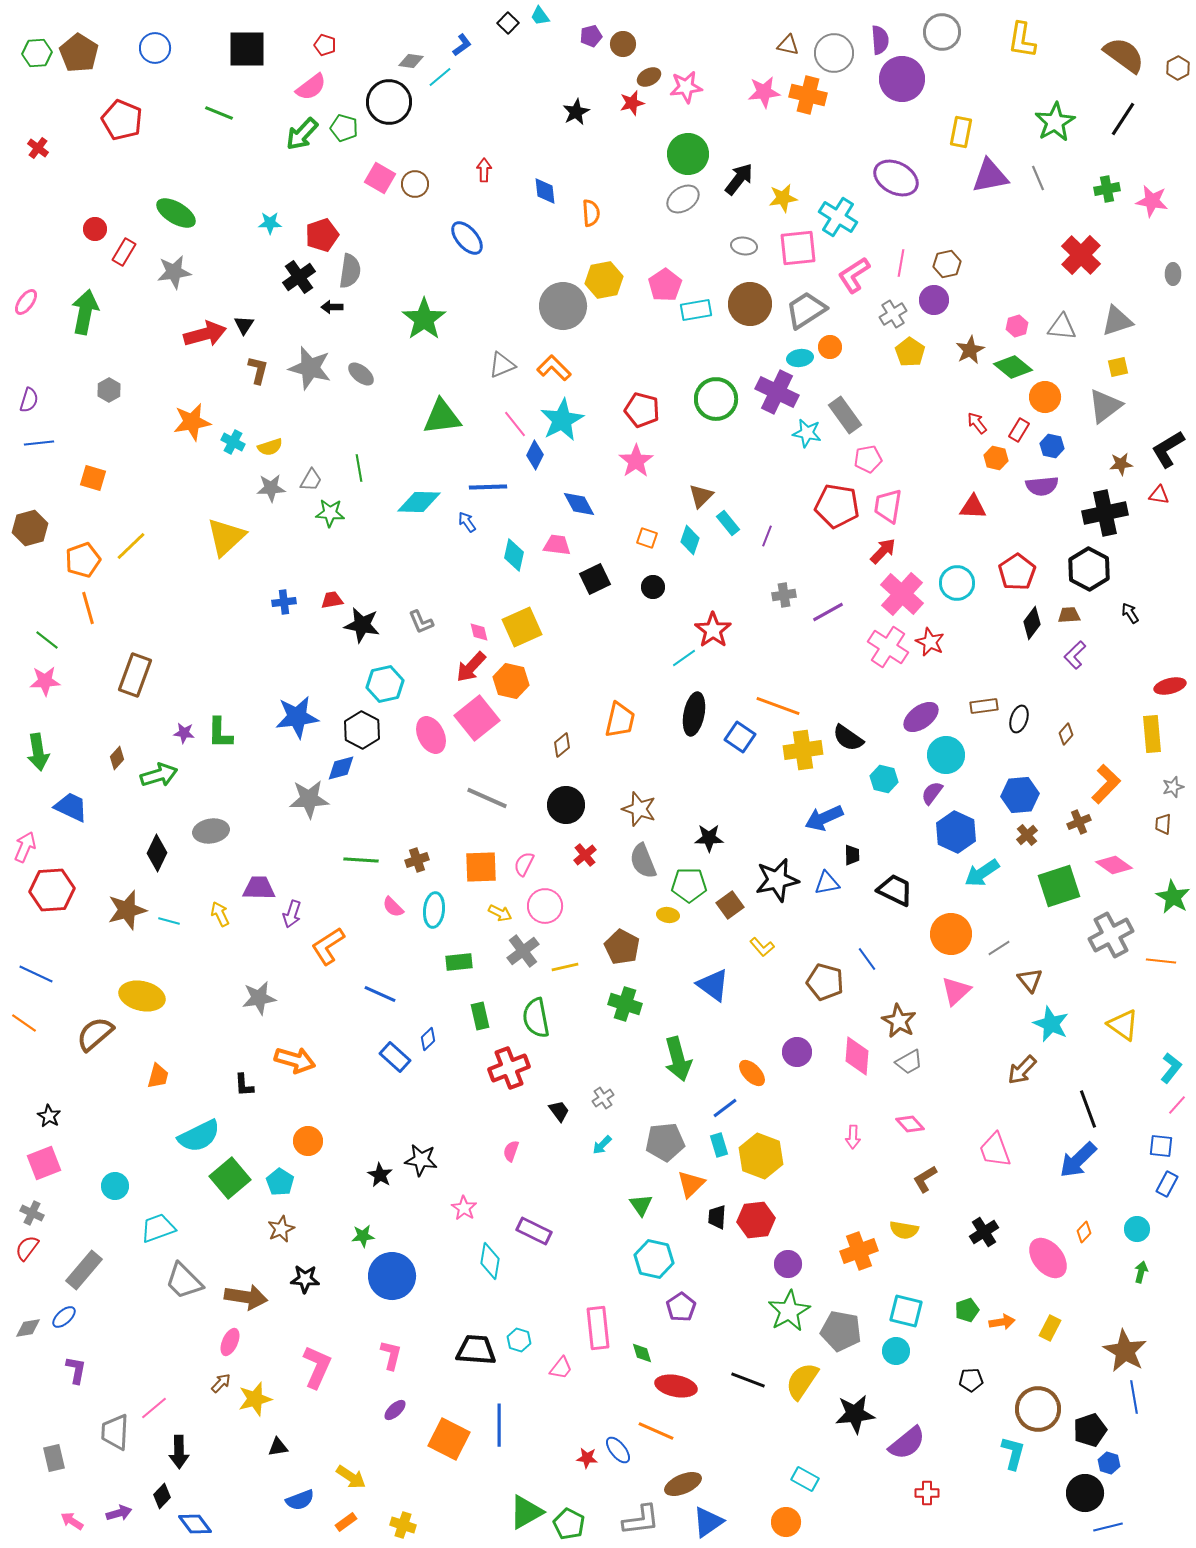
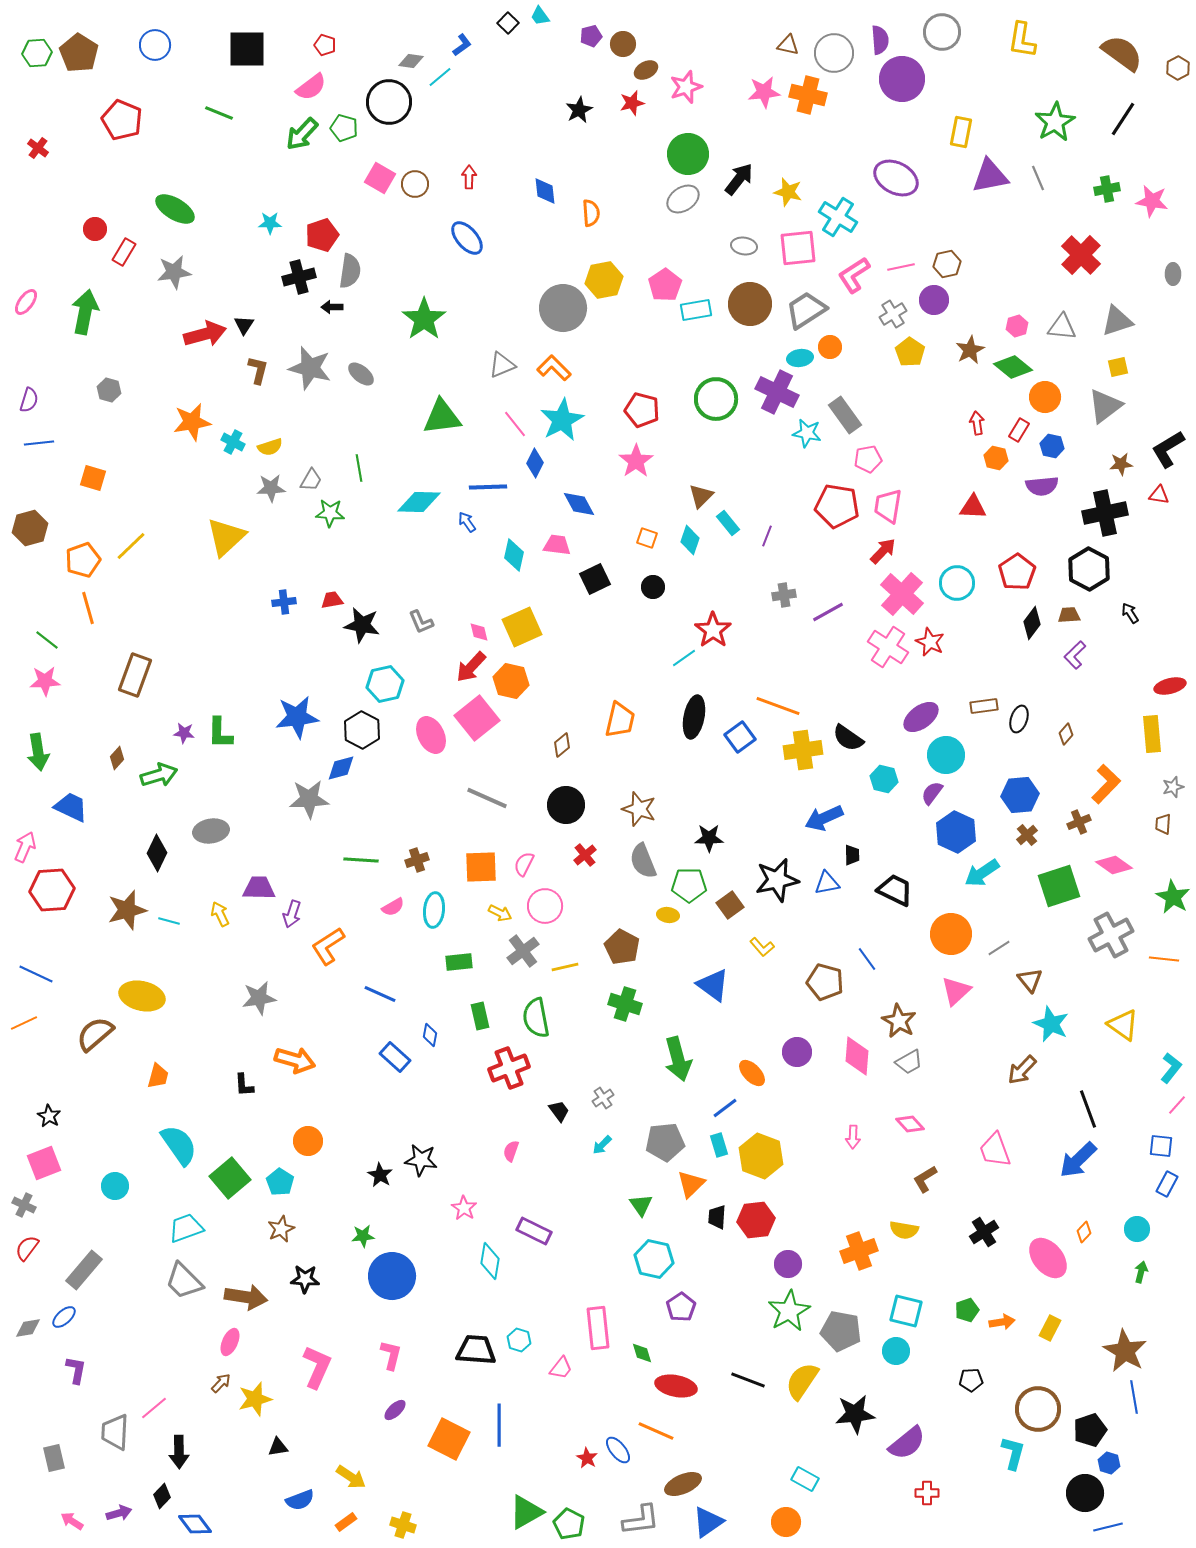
blue circle at (155, 48): moved 3 px up
brown semicircle at (1124, 55): moved 2 px left, 2 px up
brown ellipse at (649, 77): moved 3 px left, 7 px up
pink star at (686, 87): rotated 12 degrees counterclockwise
black star at (576, 112): moved 3 px right, 2 px up
red arrow at (484, 170): moved 15 px left, 7 px down
yellow star at (783, 198): moved 5 px right, 6 px up; rotated 24 degrees clockwise
green ellipse at (176, 213): moved 1 px left, 4 px up
pink line at (901, 263): moved 4 px down; rotated 68 degrees clockwise
black cross at (299, 277): rotated 20 degrees clockwise
gray circle at (563, 306): moved 2 px down
gray hexagon at (109, 390): rotated 15 degrees counterclockwise
red arrow at (977, 423): rotated 30 degrees clockwise
blue diamond at (535, 455): moved 8 px down
black ellipse at (694, 714): moved 3 px down
blue square at (740, 737): rotated 20 degrees clockwise
pink semicircle at (393, 907): rotated 75 degrees counterclockwise
orange line at (1161, 961): moved 3 px right, 2 px up
orange line at (24, 1023): rotated 60 degrees counterclockwise
blue diamond at (428, 1039): moved 2 px right, 4 px up; rotated 35 degrees counterclockwise
cyan semicircle at (199, 1136): moved 20 px left, 9 px down; rotated 99 degrees counterclockwise
gray cross at (32, 1213): moved 8 px left, 8 px up
cyan trapezoid at (158, 1228): moved 28 px right
red star at (587, 1458): rotated 25 degrees clockwise
